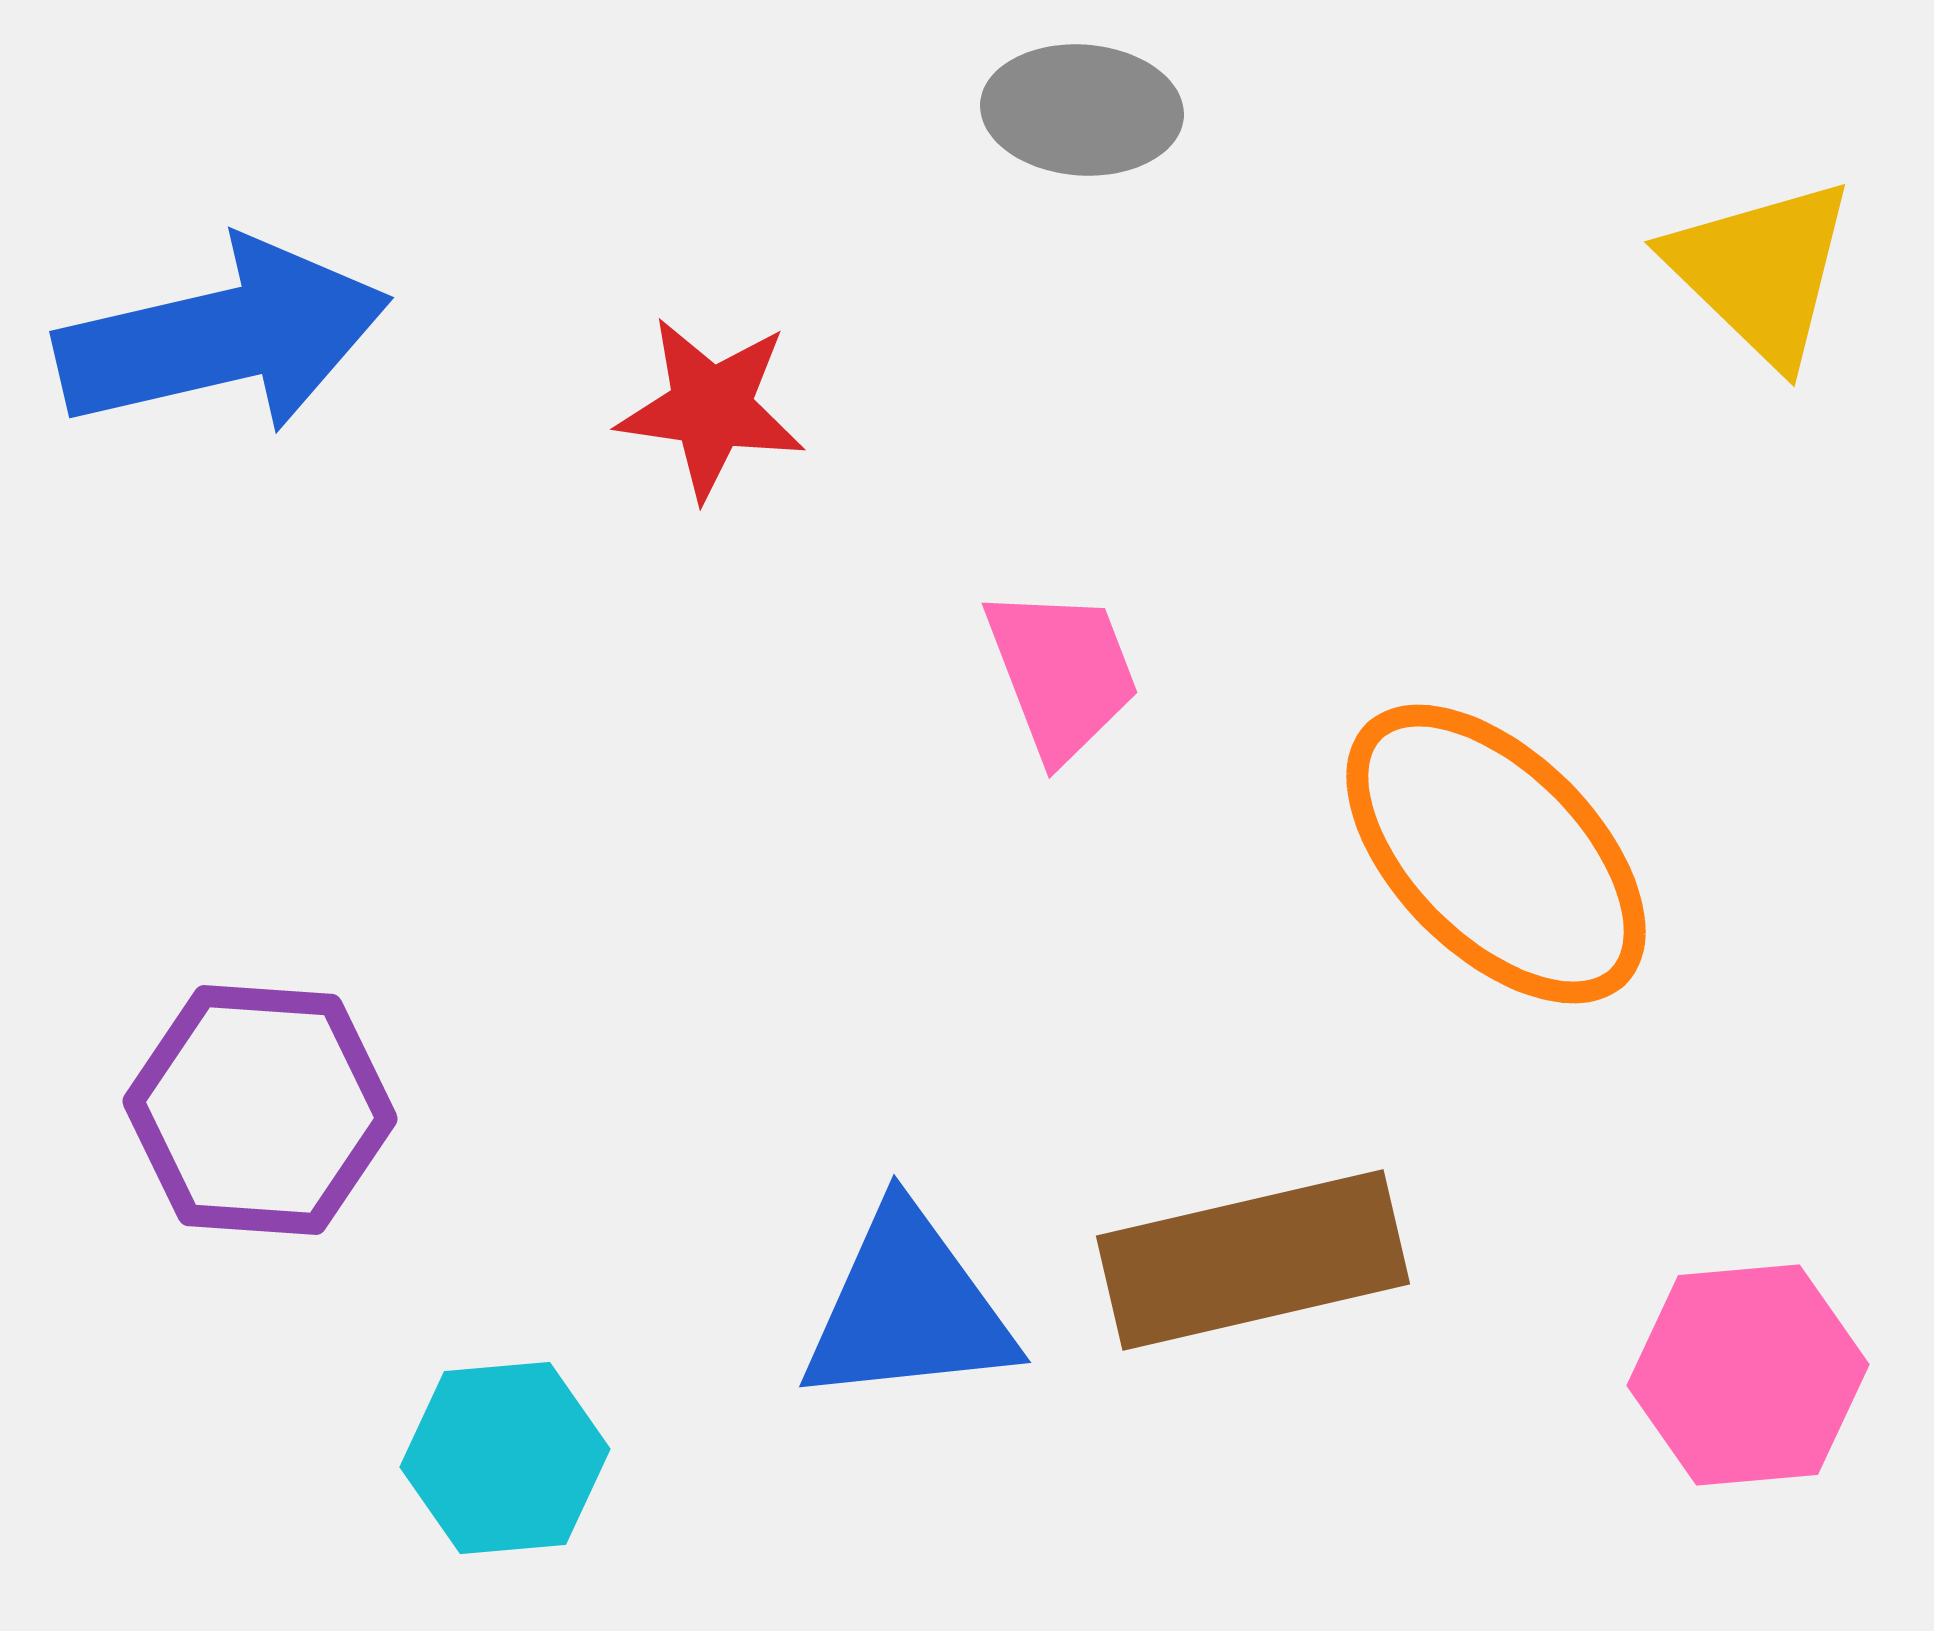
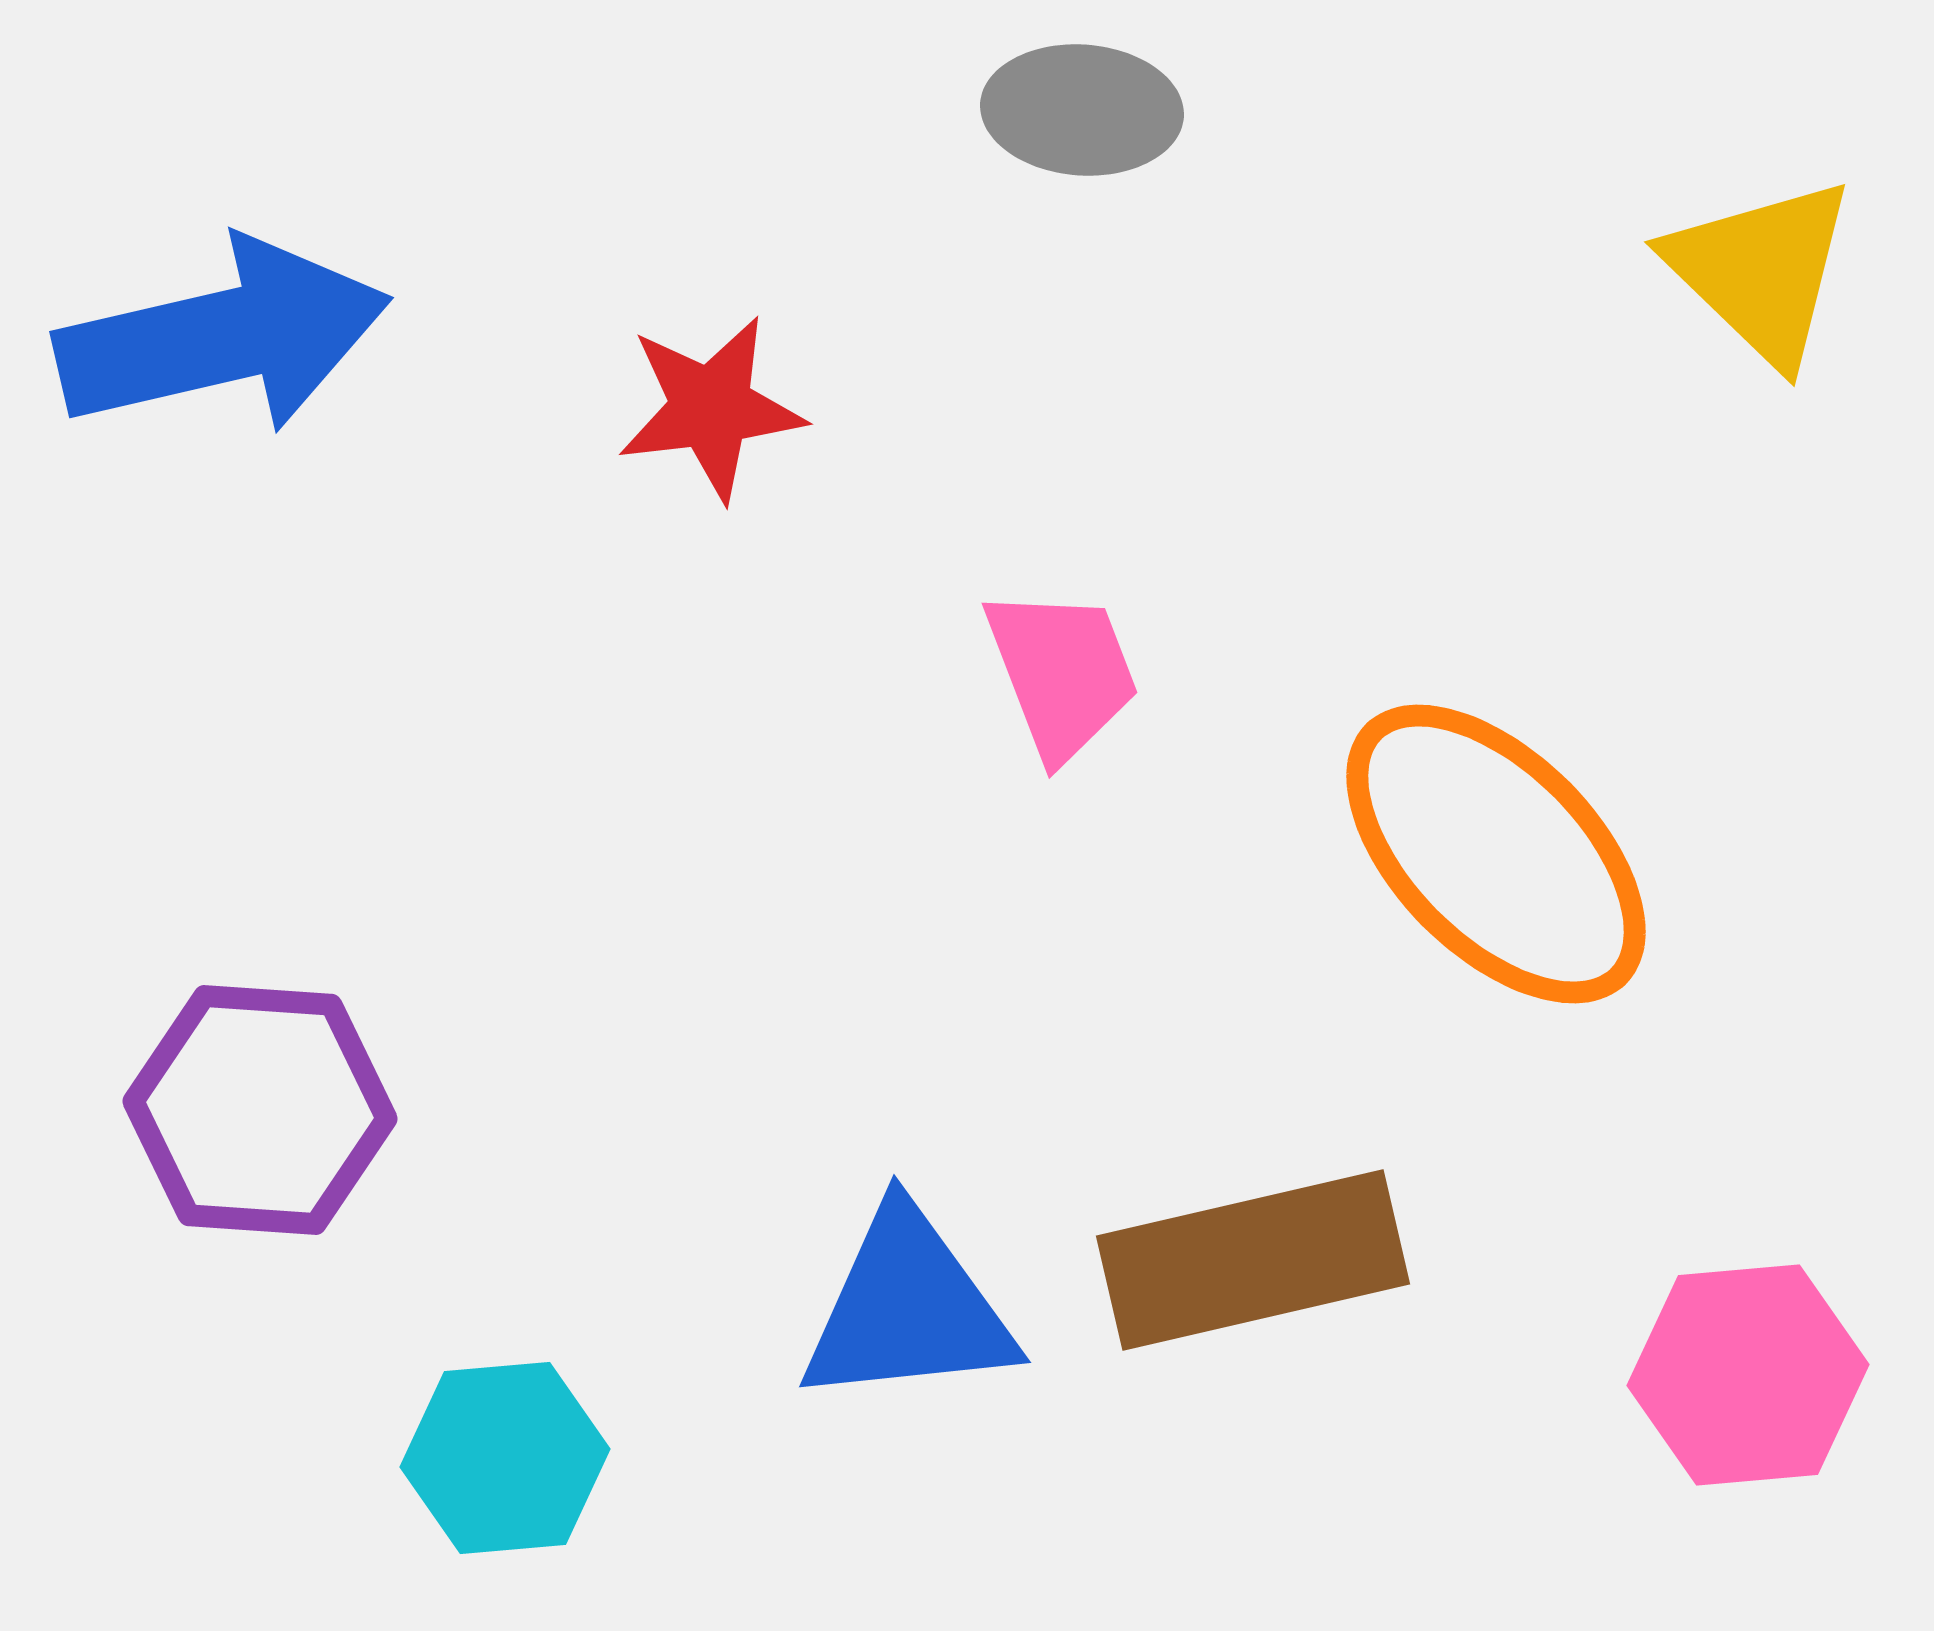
red star: rotated 15 degrees counterclockwise
